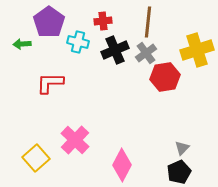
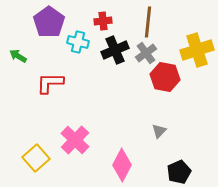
green arrow: moved 4 px left, 12 px down; rotated 36 degrees clockwise
red hexagon: rotated 20 degrees clockwise
gray triangle: moved 23 px left, 17 px up
